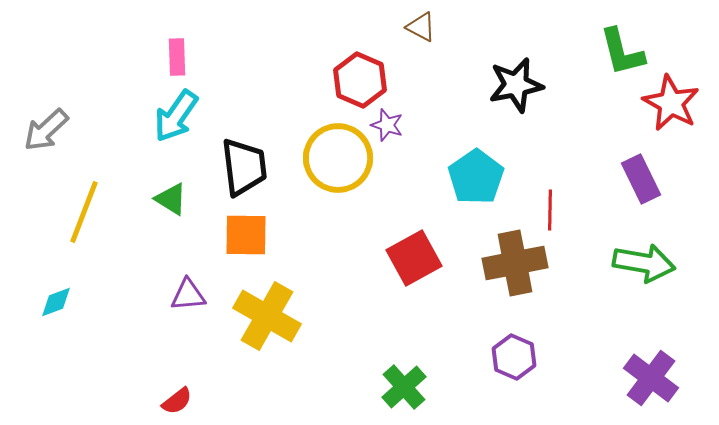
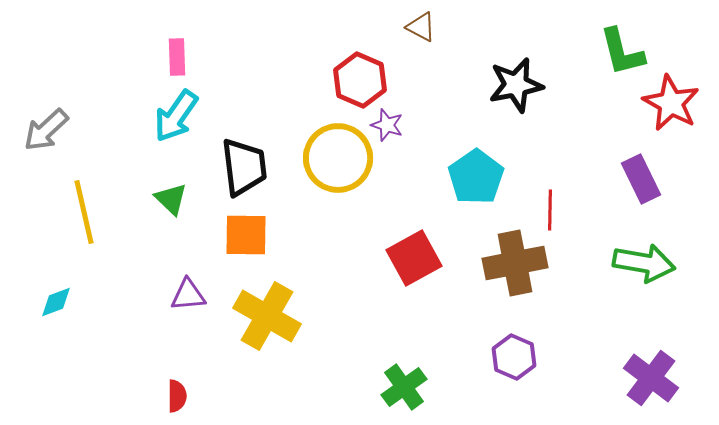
green triangle: rotated 12 degrees clockwise
yellow line: rotated 34 degrees counterclockwise
green cross: rotated 6 degrees clockwise
red semicircle: moved 5 px up; rotated 52 degrees counterclockwise
